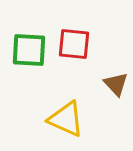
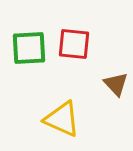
green square: moved 2 px up; rotated 6 degrees counterclockwise
yellow triangle: moved 4 px left
